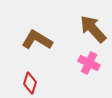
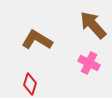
brown arrow: moved 4 px up
red diamond: moved 1 px down
